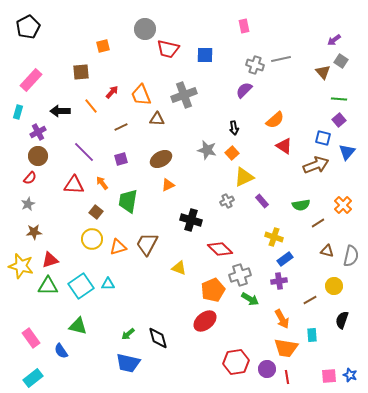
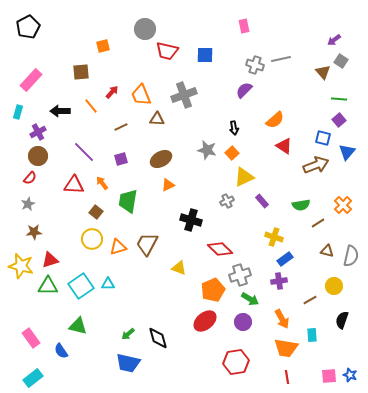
red trapezoid at (168, 49): moved 1 px left, 2 px down
purple circle at (267, 369): moved 24 px left, 47 px up
